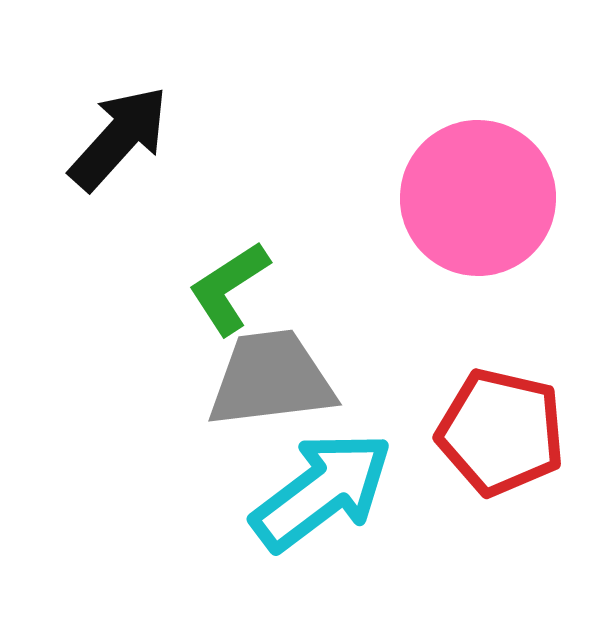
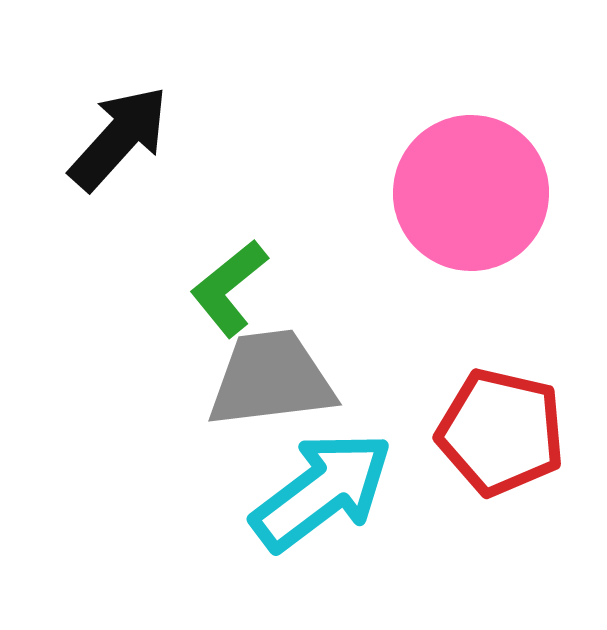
pink circle: moved 7 px left, 5 px up
green L-shape: rotated 6 degrees counterclockwise
